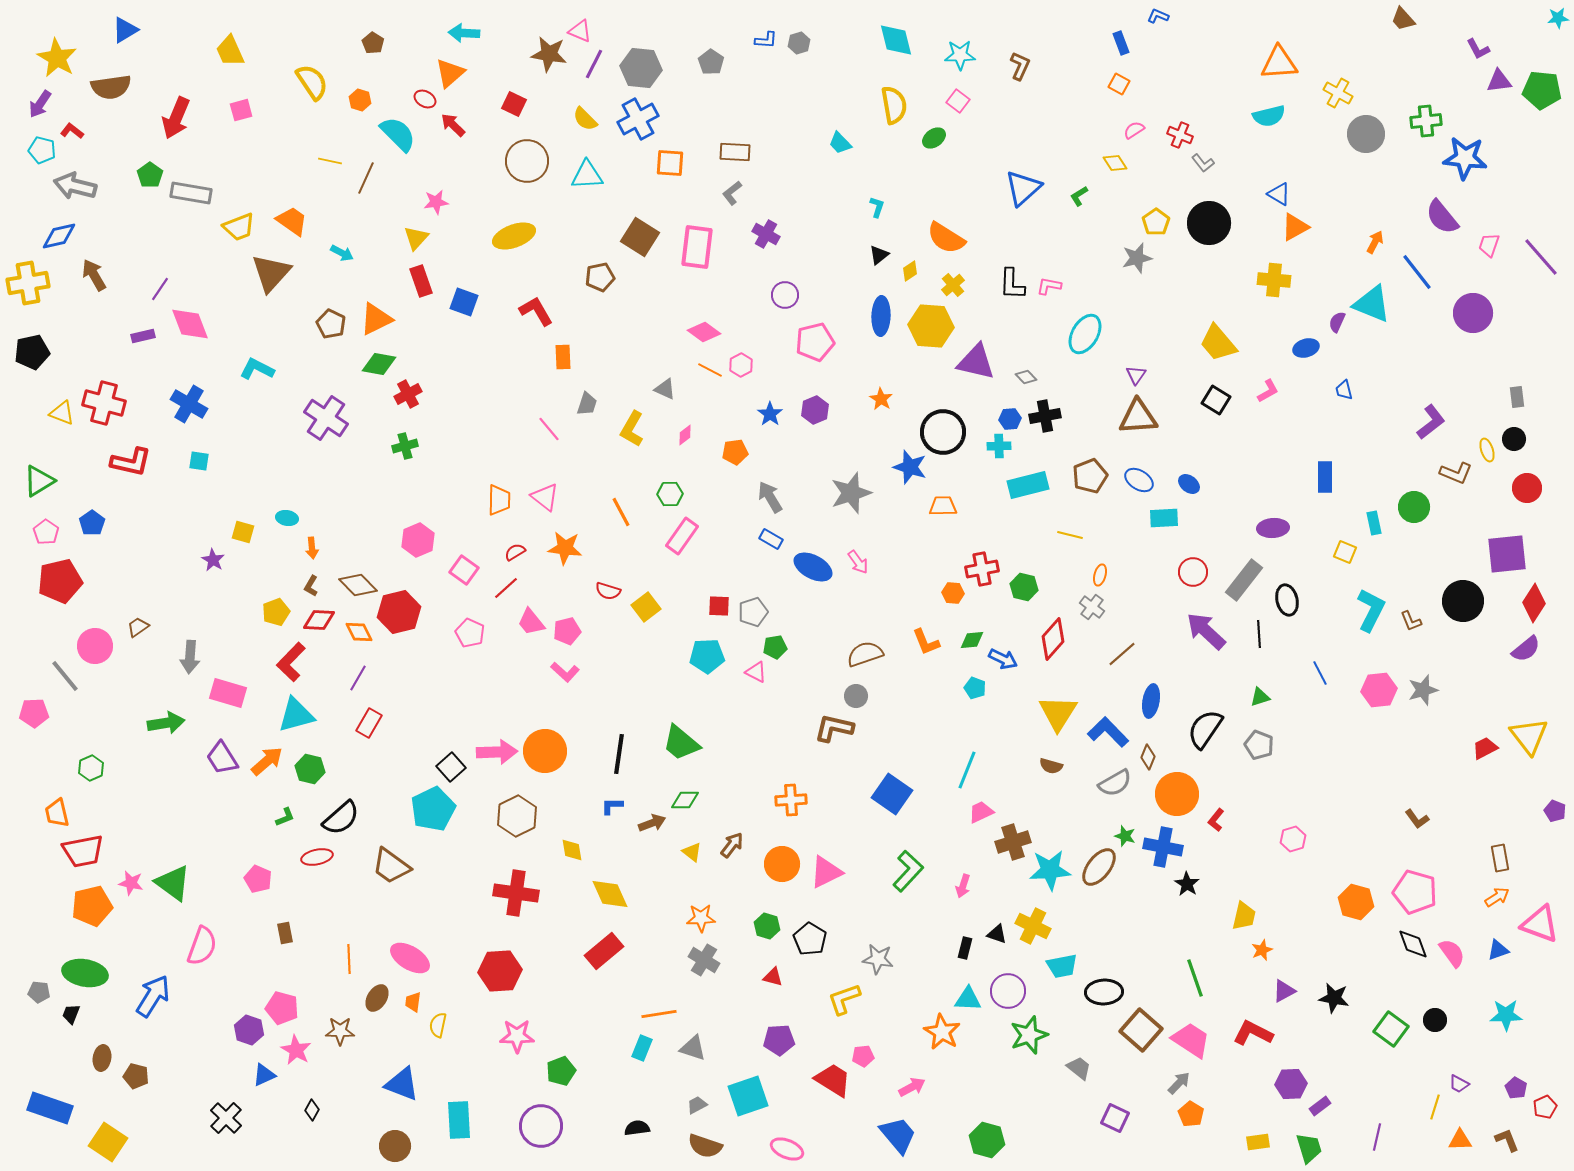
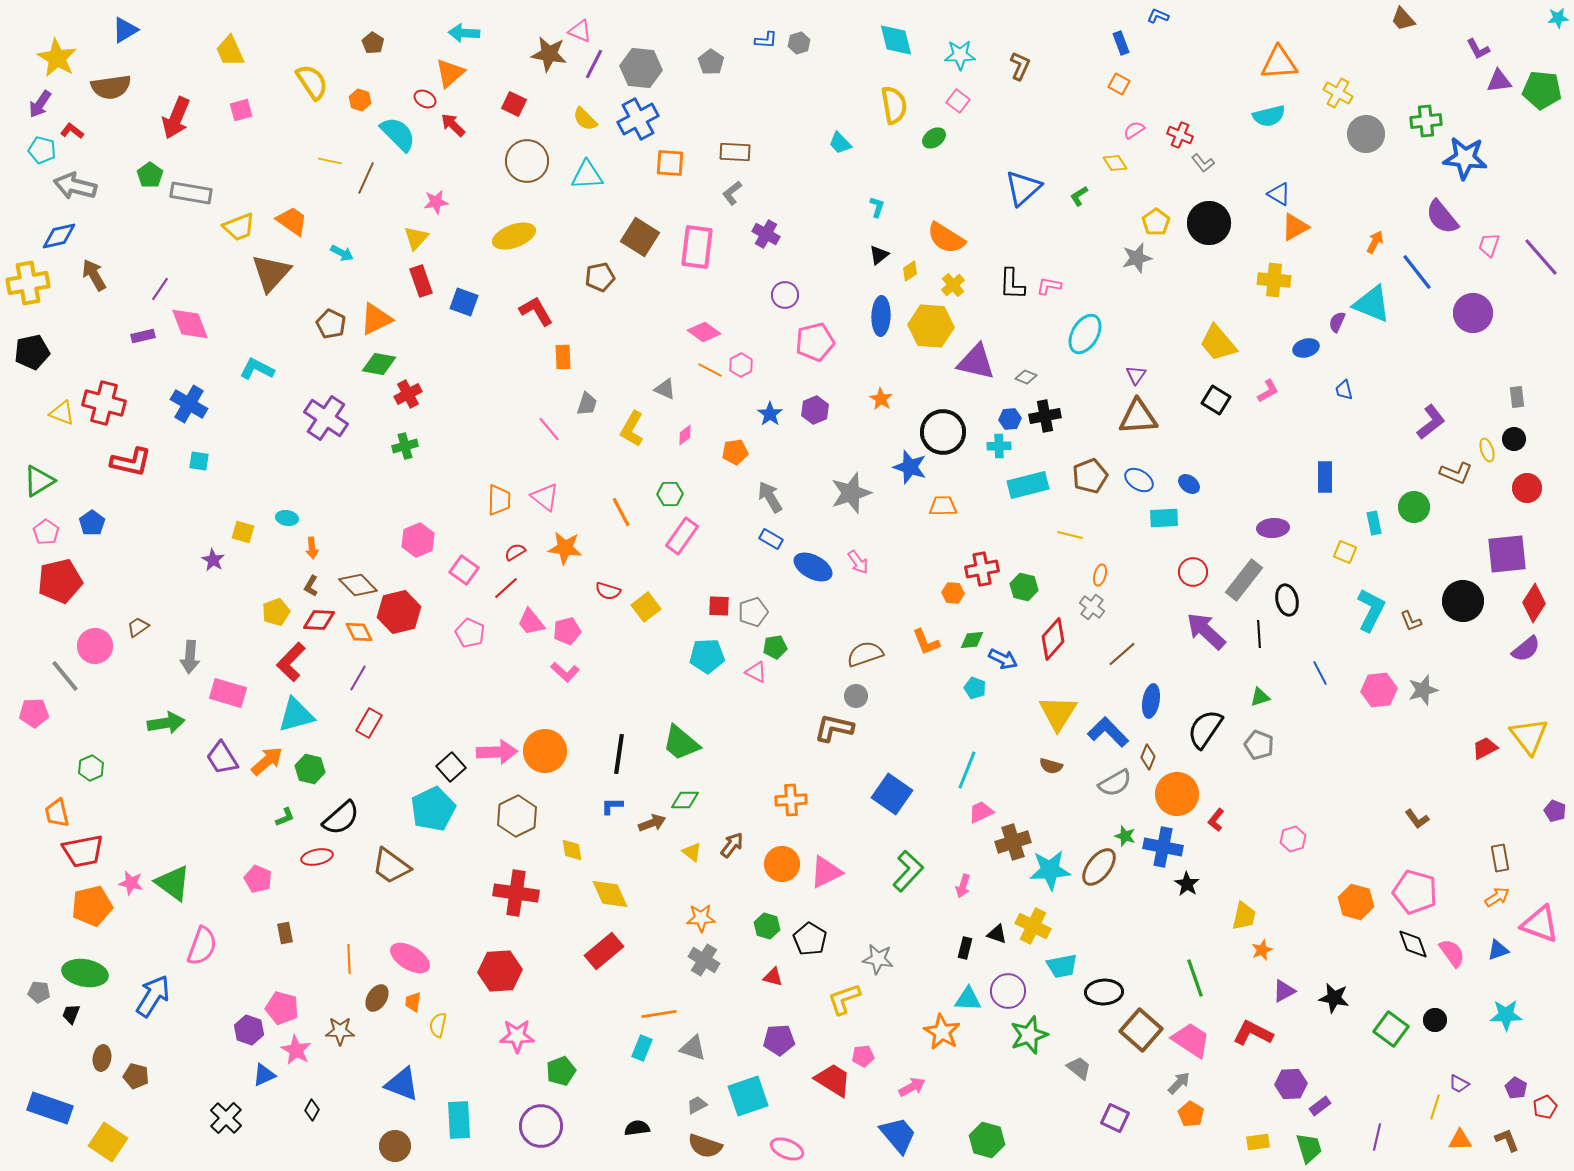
gray diamond at (1026, 377): rotated 25 degrees counterclockwise
